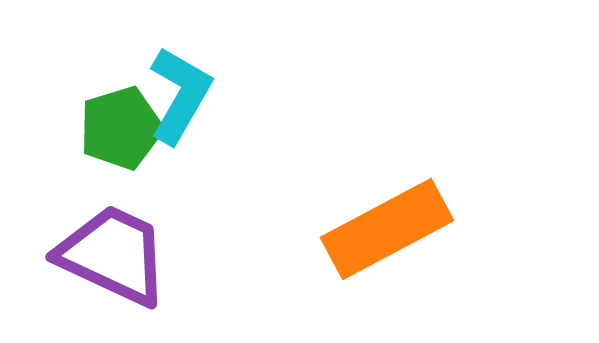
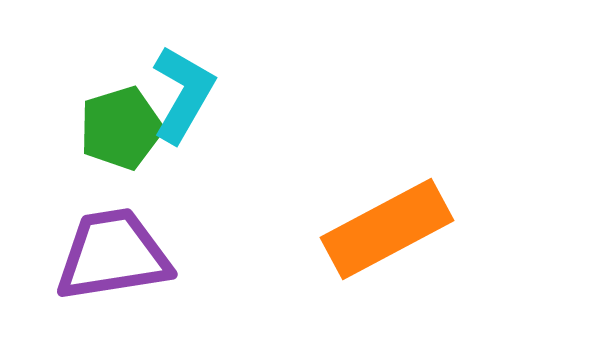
cyan L-shape: moved 3 px right, 1 px up
purple trapezoid: rotated 34 degrees counterclockwise
